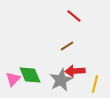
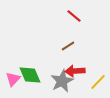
brown line: moved 1 px right
gray star: moved 1 px right, 1 px down
yellow line: moved 3 px right, 2 px up; rotated 30 degrees clockwise
